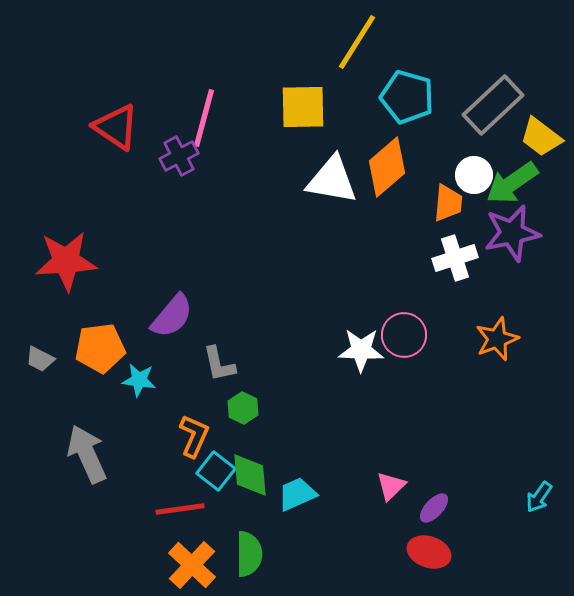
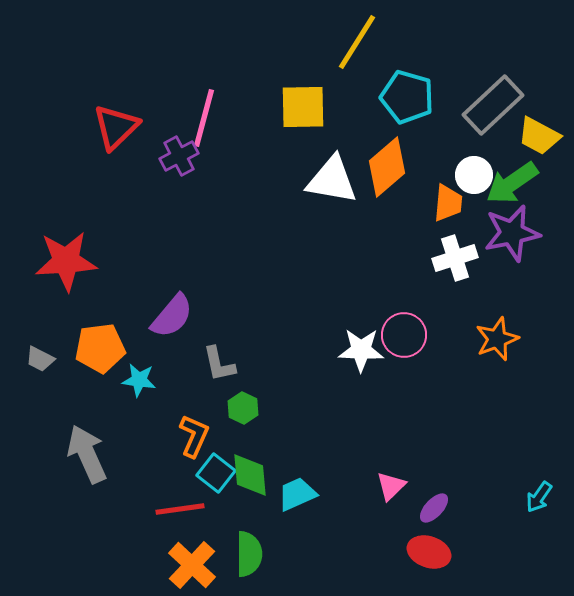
red triangle: rotated 42 degrees clockwise
yellow trapezoid: moved 2 px left, 1 px up; rotated 9 degrees counterclockwise
cyan square: moved 2 px down
